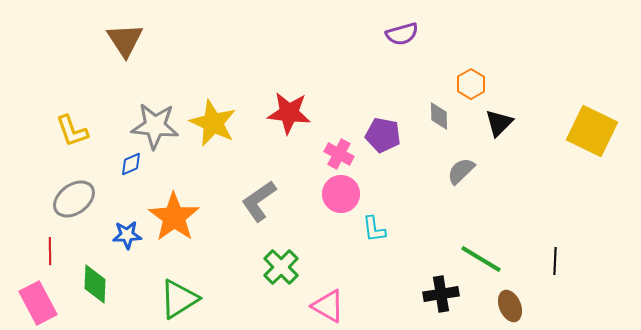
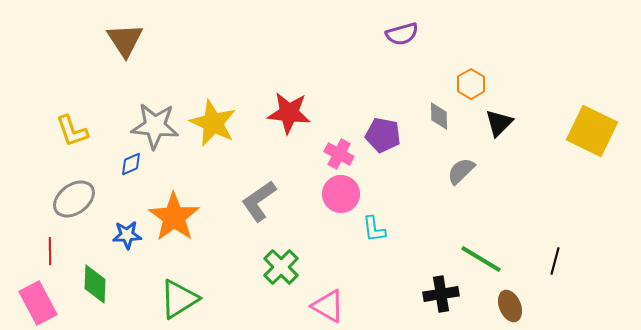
black line: rotated 12 degrees clockwise
